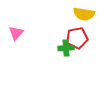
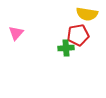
yellow semicircle: moved 3 px right
red pentagon: moved 1 px right, 3 px up
